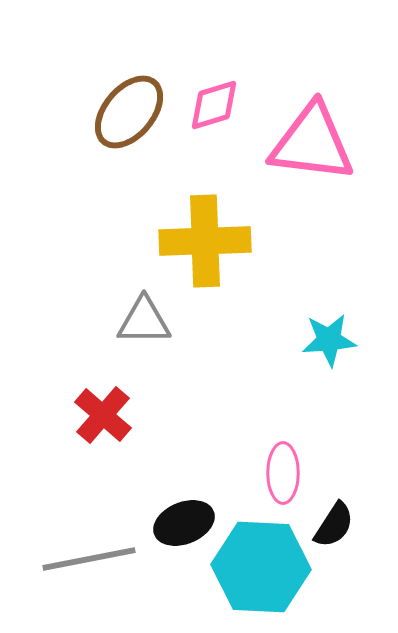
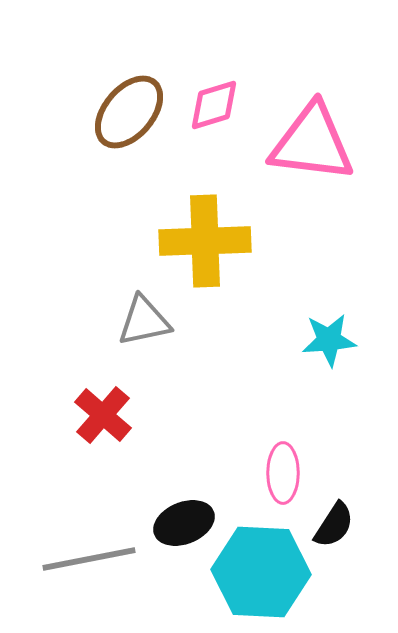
gray triangle: rotated 12 degrees counterclockwise
cyan hexagon: moved 5 px down
